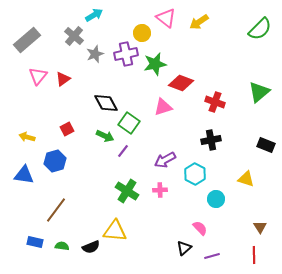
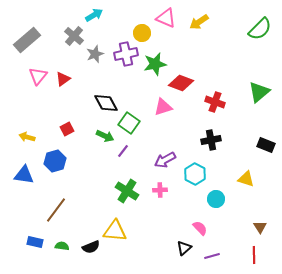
pink triangle at (166, 18): rotated 15 degrees counterclockwise
